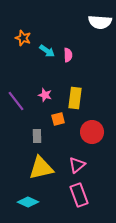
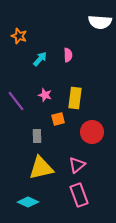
orange star: moved 4 px left, 2 px up
cyan arrow: moved 7 px left, 8 px down; rotated 84 degrees counterclockwise
